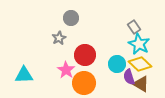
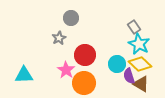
purple semicircle: moved 1 px up
